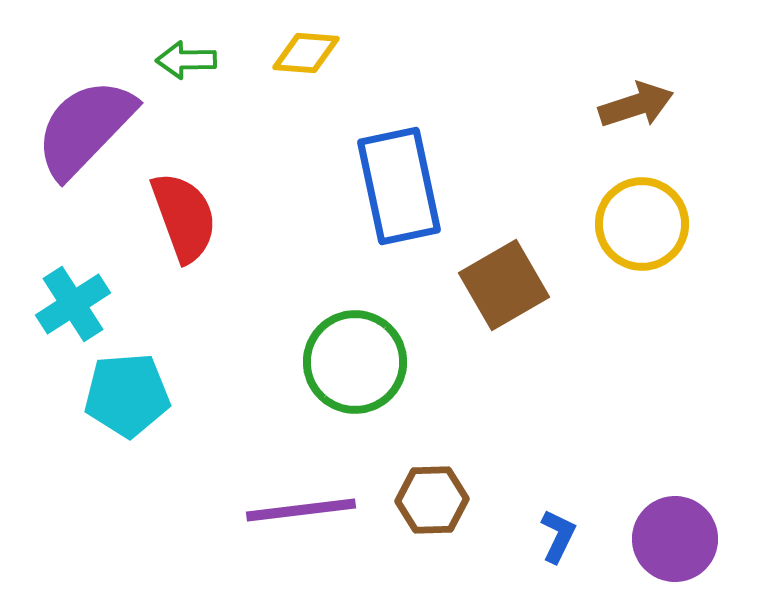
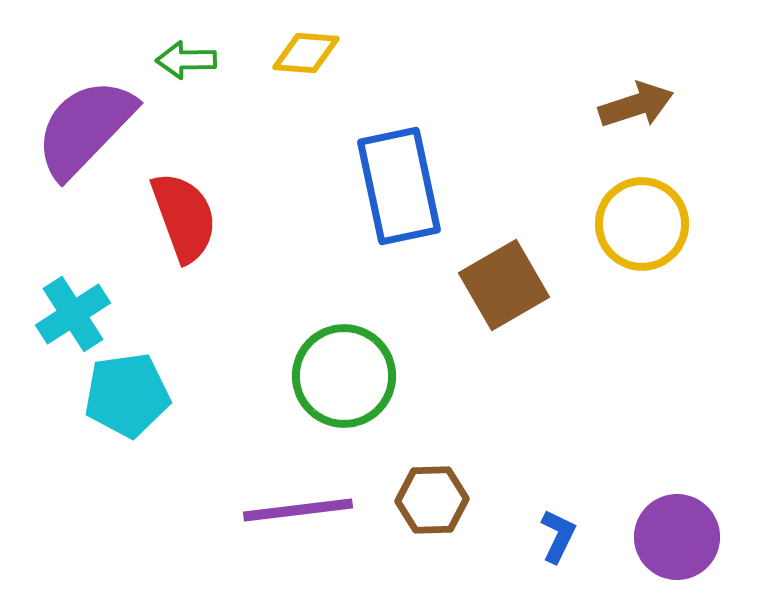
cyan cross: moved 10 px down
green circle: moved 11 px left, 14 px down
cyan pentagon: rotated 4 degrees counterclockwise
purple line: moved 3 px left
purple circle: moved 2 px right, 2 px up
